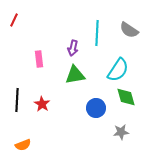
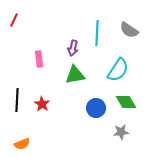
green diamond: moved 5 px down; rotated 15 degrees counterclockwise
orange semicircle: moved 1 px left, 1 px up
